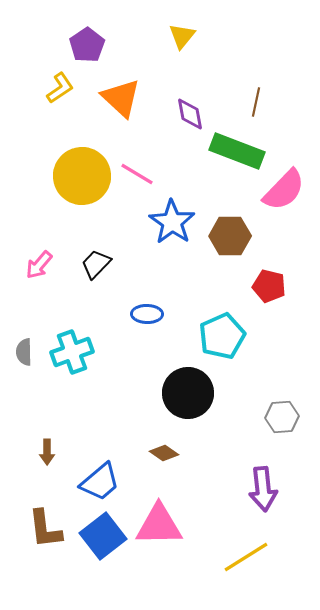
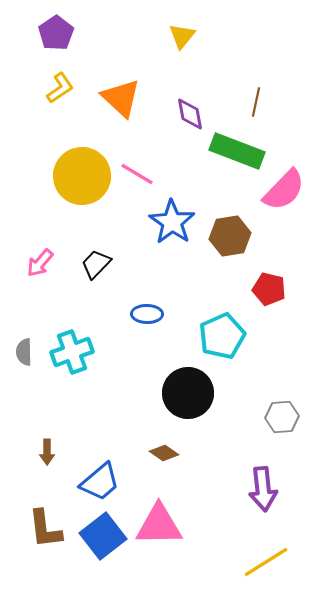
purple pentagon: moved 31 px left, 12 px up
brown hexagon: rotated 9 degrees counterclockwise
pink arrow: moved 1 px right, 2 px up
red pentagon: moved 3 px down
yellow line: moved 20 px right, 5 px down
